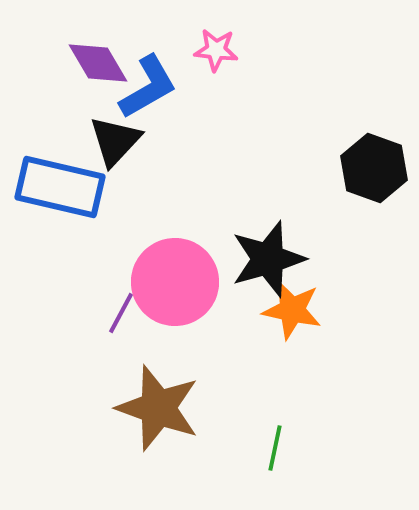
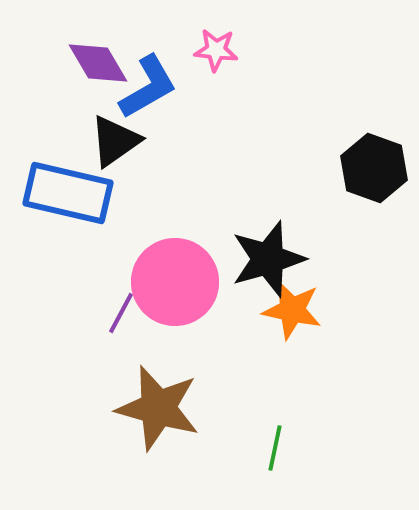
black triangle: rotated 12 degrees clockwise
blue rectangle: moved 8 px right, 6 px down
brown star: rotated 4 degrees counterclockwise
